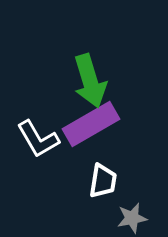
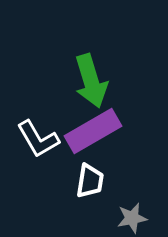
green arrow: moved 1 px right
purple rectangle: moved 2 px right, 7 px down
white trapezoid: moved 13 px left
